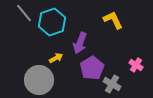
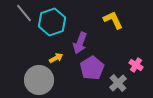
gray cross: moved 6 px right, 1 px up; rotated 18 degrees clockwise
